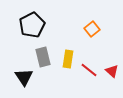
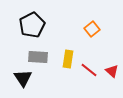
gray rectangle: moved 5 px left; rotated 72 degrees counterclockwise
black triangle: moved 1 px left, 1 px down
